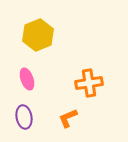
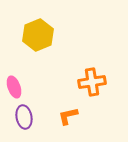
pink ellipse: moved 13 px left, 8 px down
orange cross: moved 3 px right, 1 px up
orange L-shape: moved 2 px up; rotated 10 degrees clockwise
